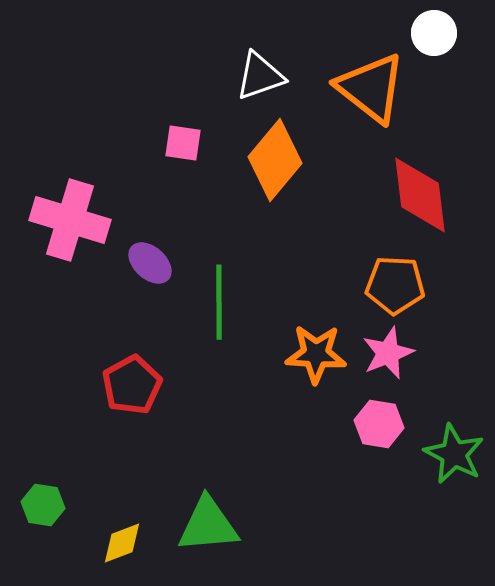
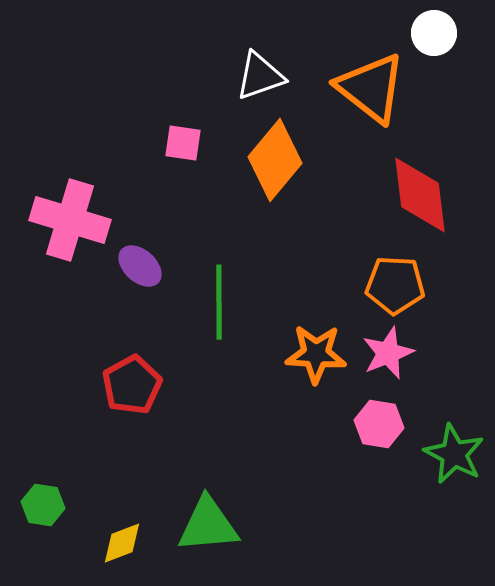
purple ellipse: moved 10 px left, 3 px down
